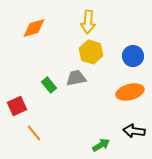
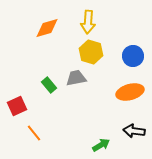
orange diamond: moved 13 px right
